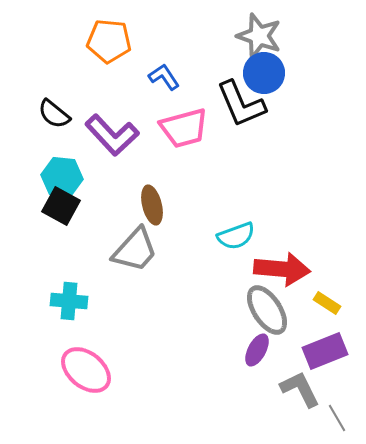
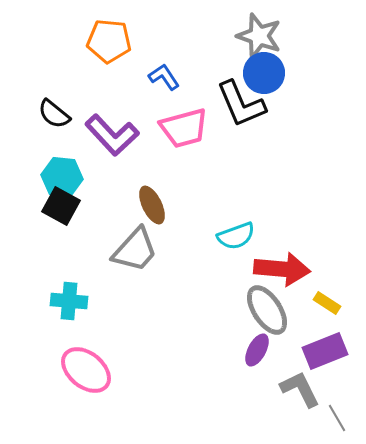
brown ellipse: rotated 12 degrees counterclockwise
